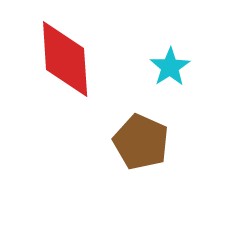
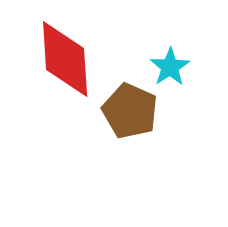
brown pentagon: moved 11 px left, 31 px up
